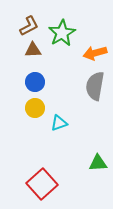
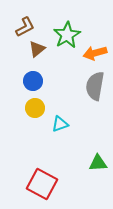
brown L-shape: moved 4 px left, 1 px down
green star: moved 5 px right, 2 px down
brown triangle: moved 4 px right, 1 px up; rotated 36 degrees counterclockwise
blue circle: moved 2 px left, 1 px up
cyan triangle: moved 1 px right, 1 px down
red square: rotated 20 degrees counterclockwise
